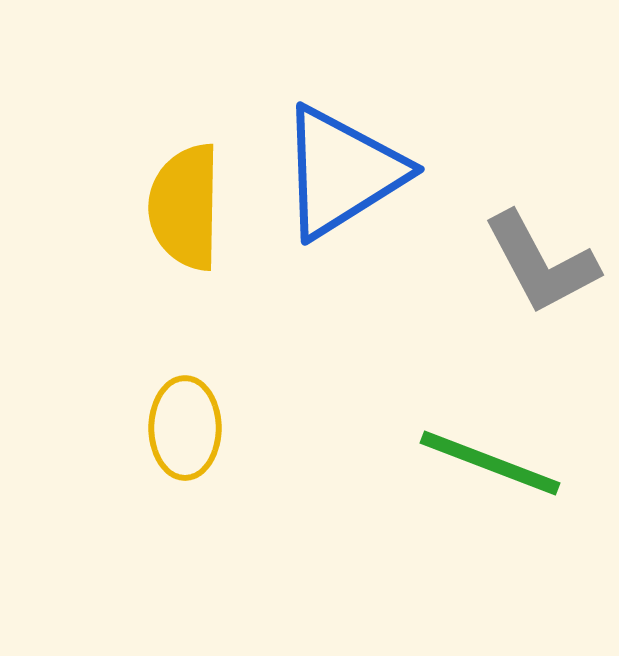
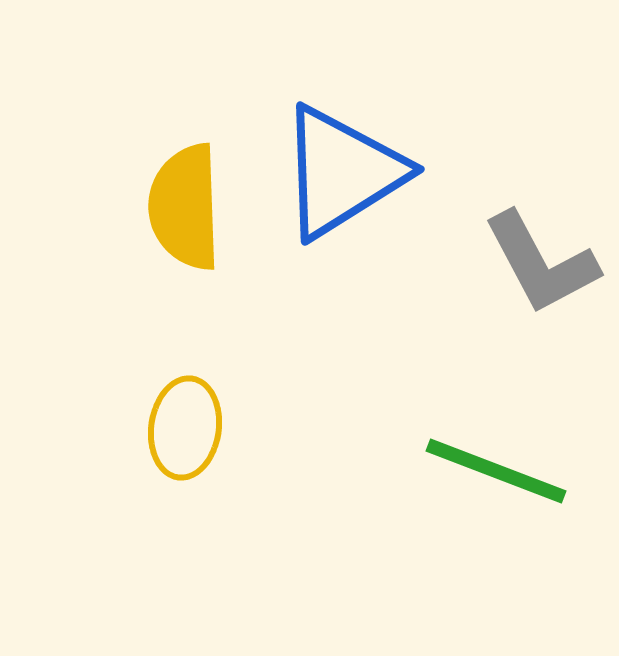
yellow semicircle: rotated 3 degrees counterclockwise
yellow ellipse: rotated 8 degrees clockwise
green line: moved 6 px right, 8 px down
